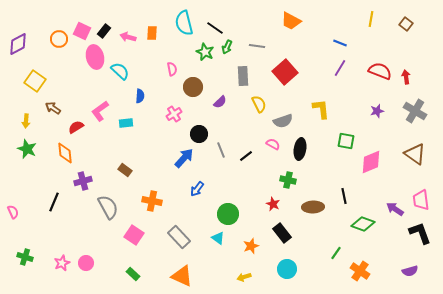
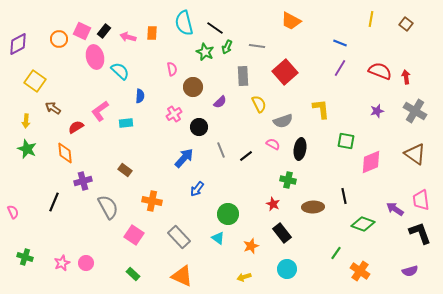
black circle at (199, 134): moved 7 px up
